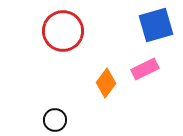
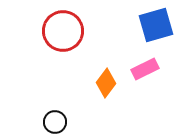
black circle: moved 2 px down
